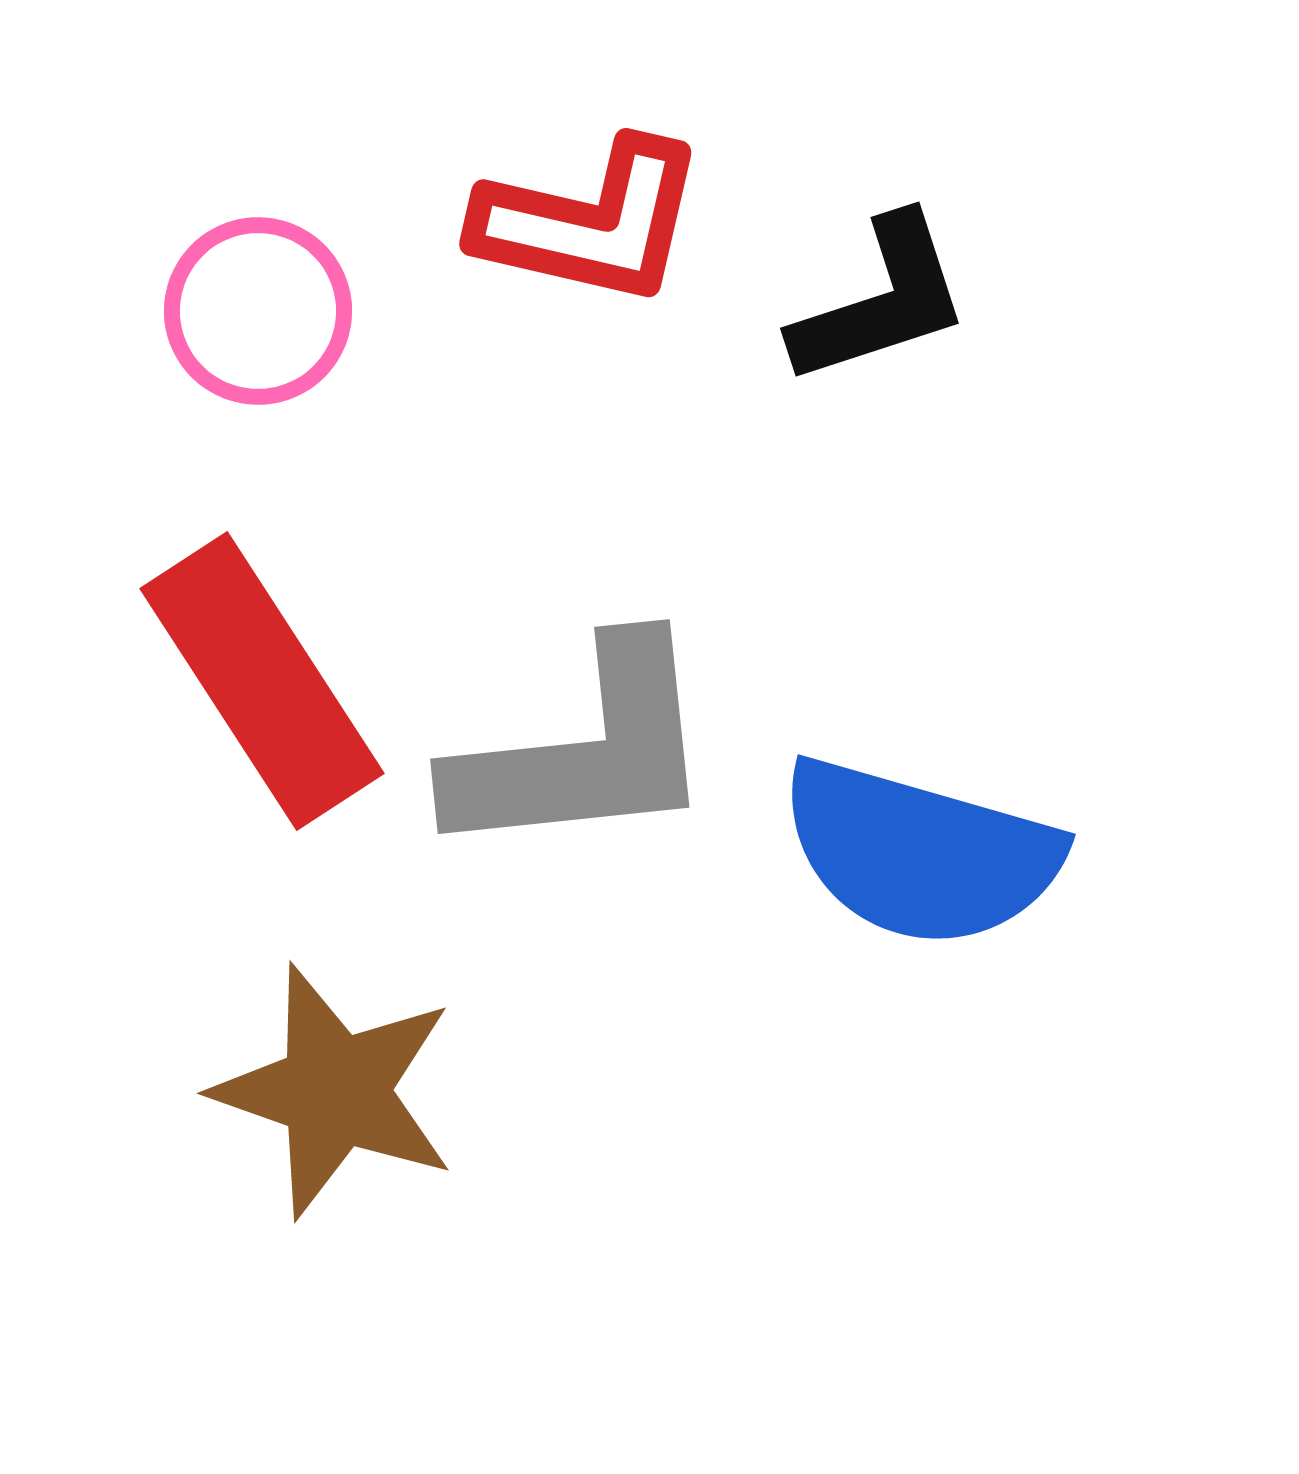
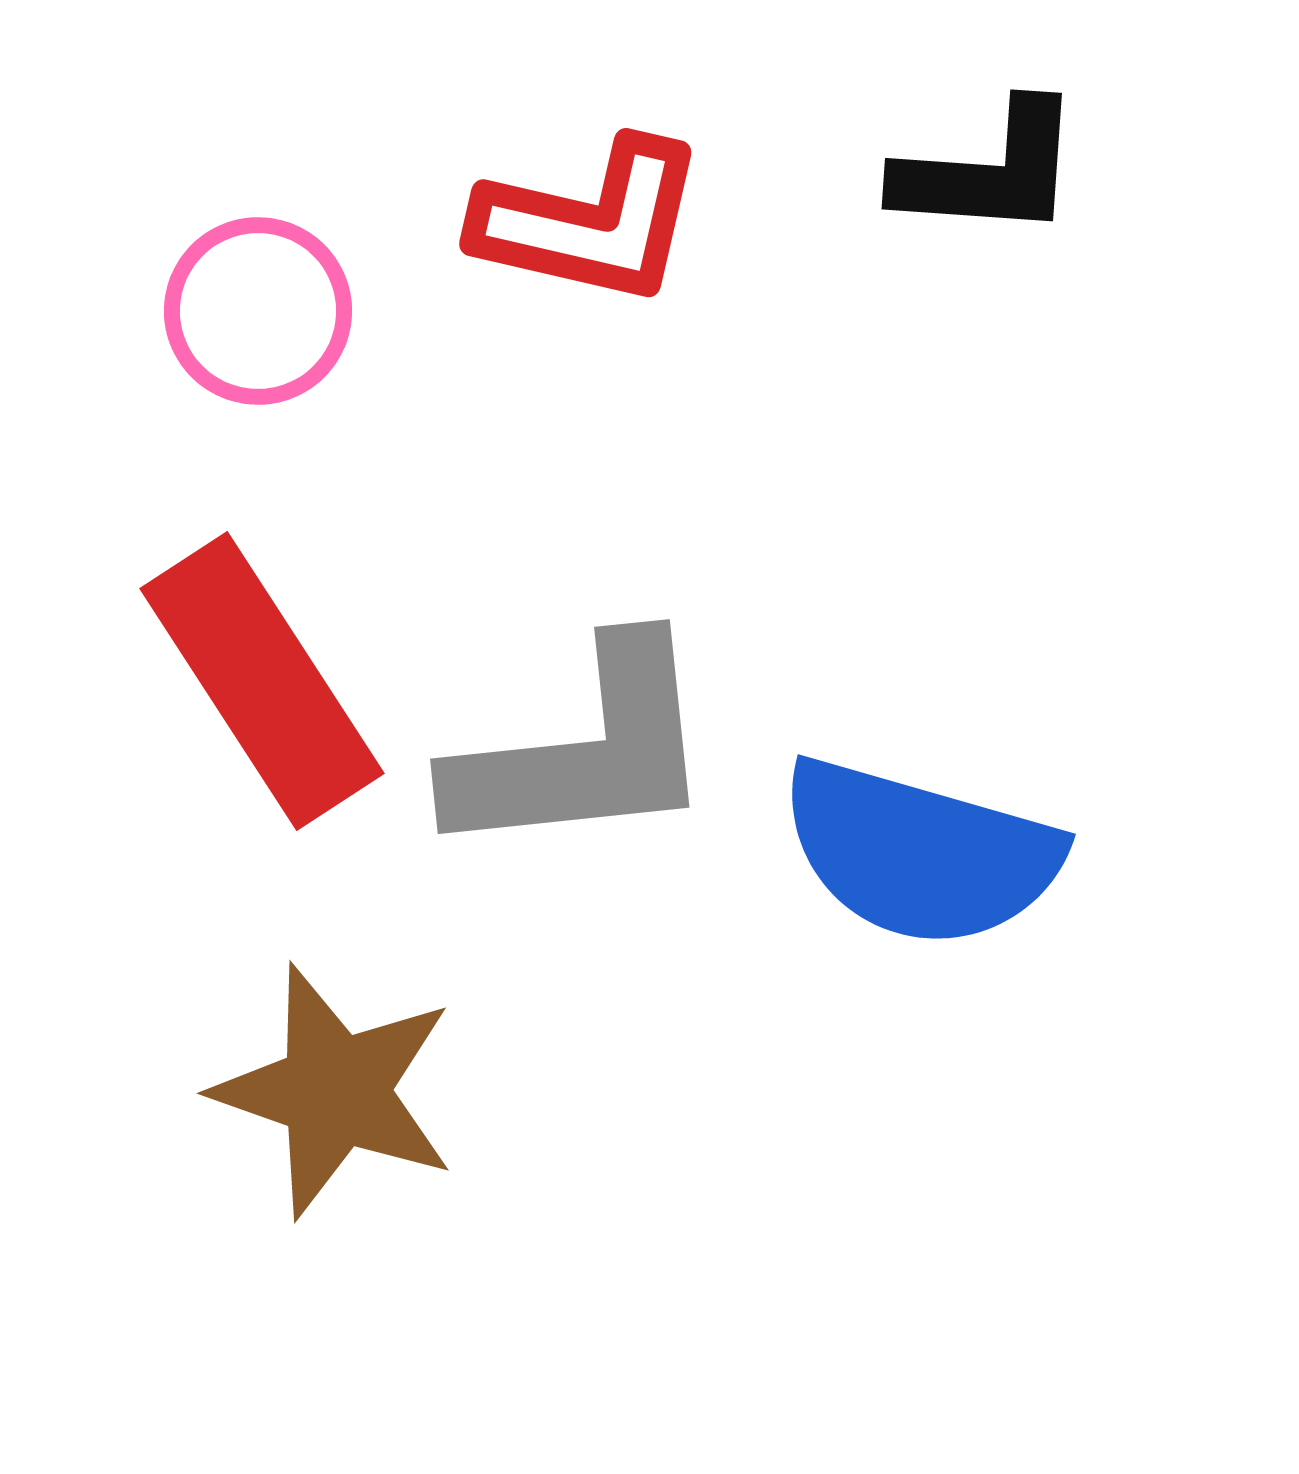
black L-shape: moved 108 px right, 130 px up; rotated 22 degrees clockwise
